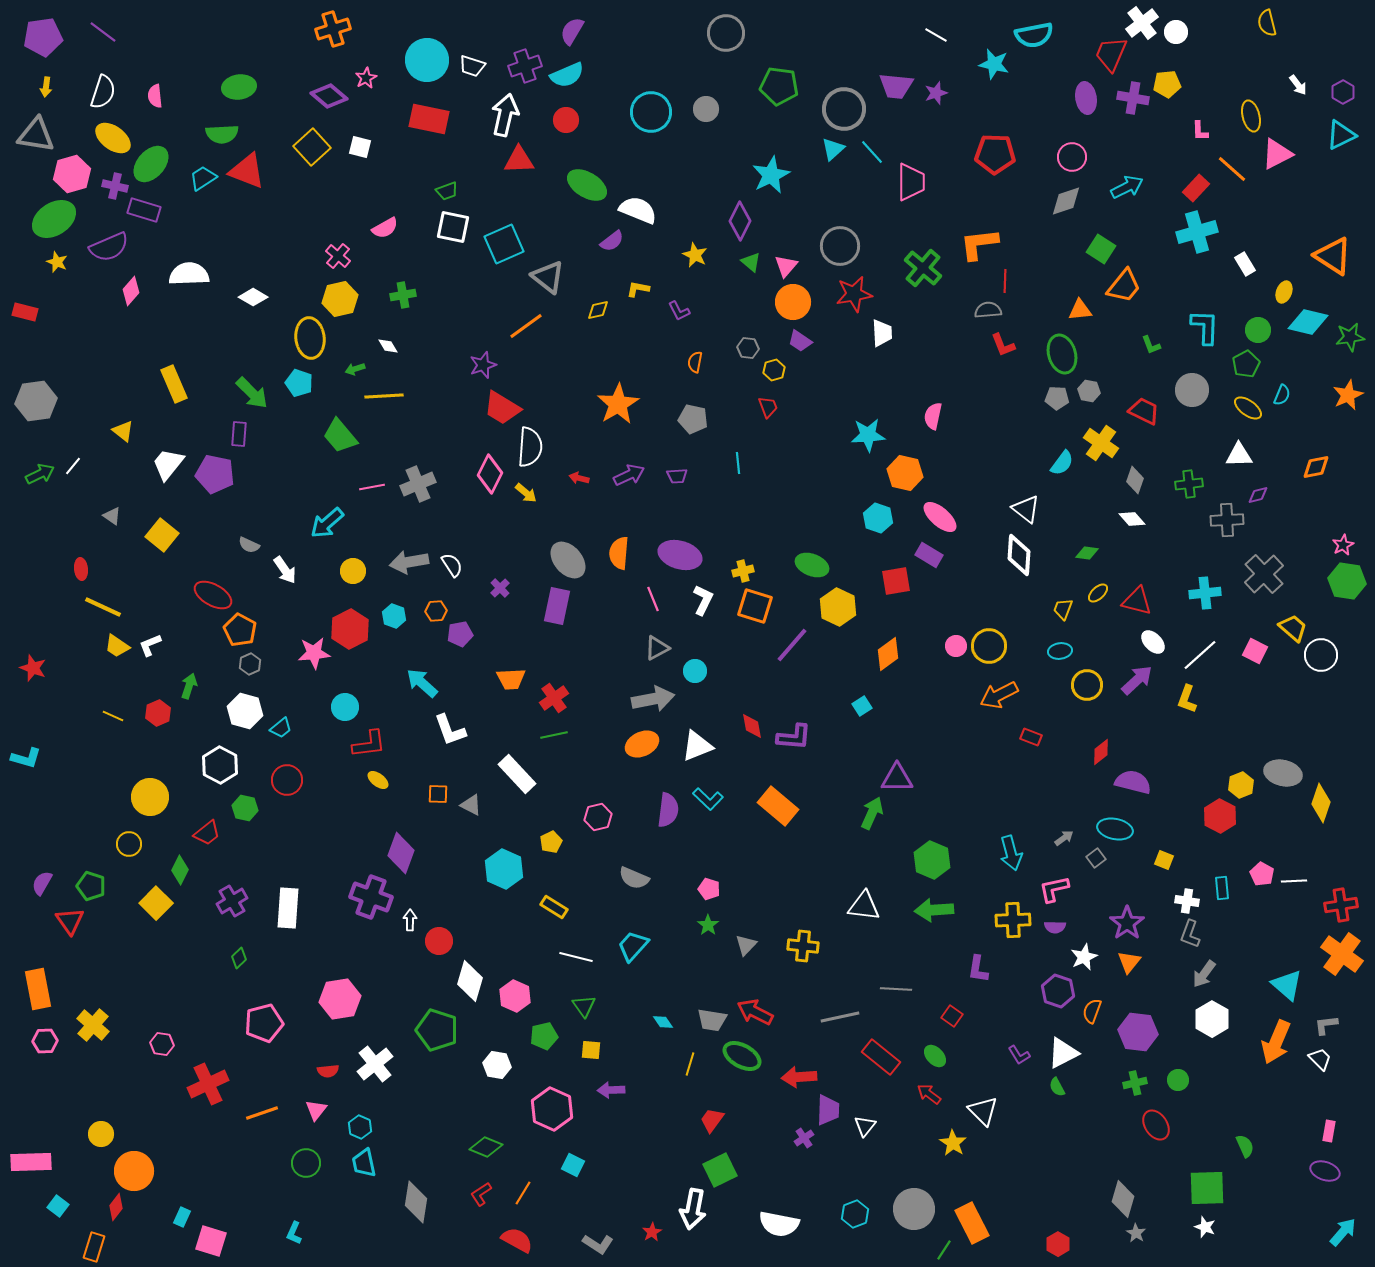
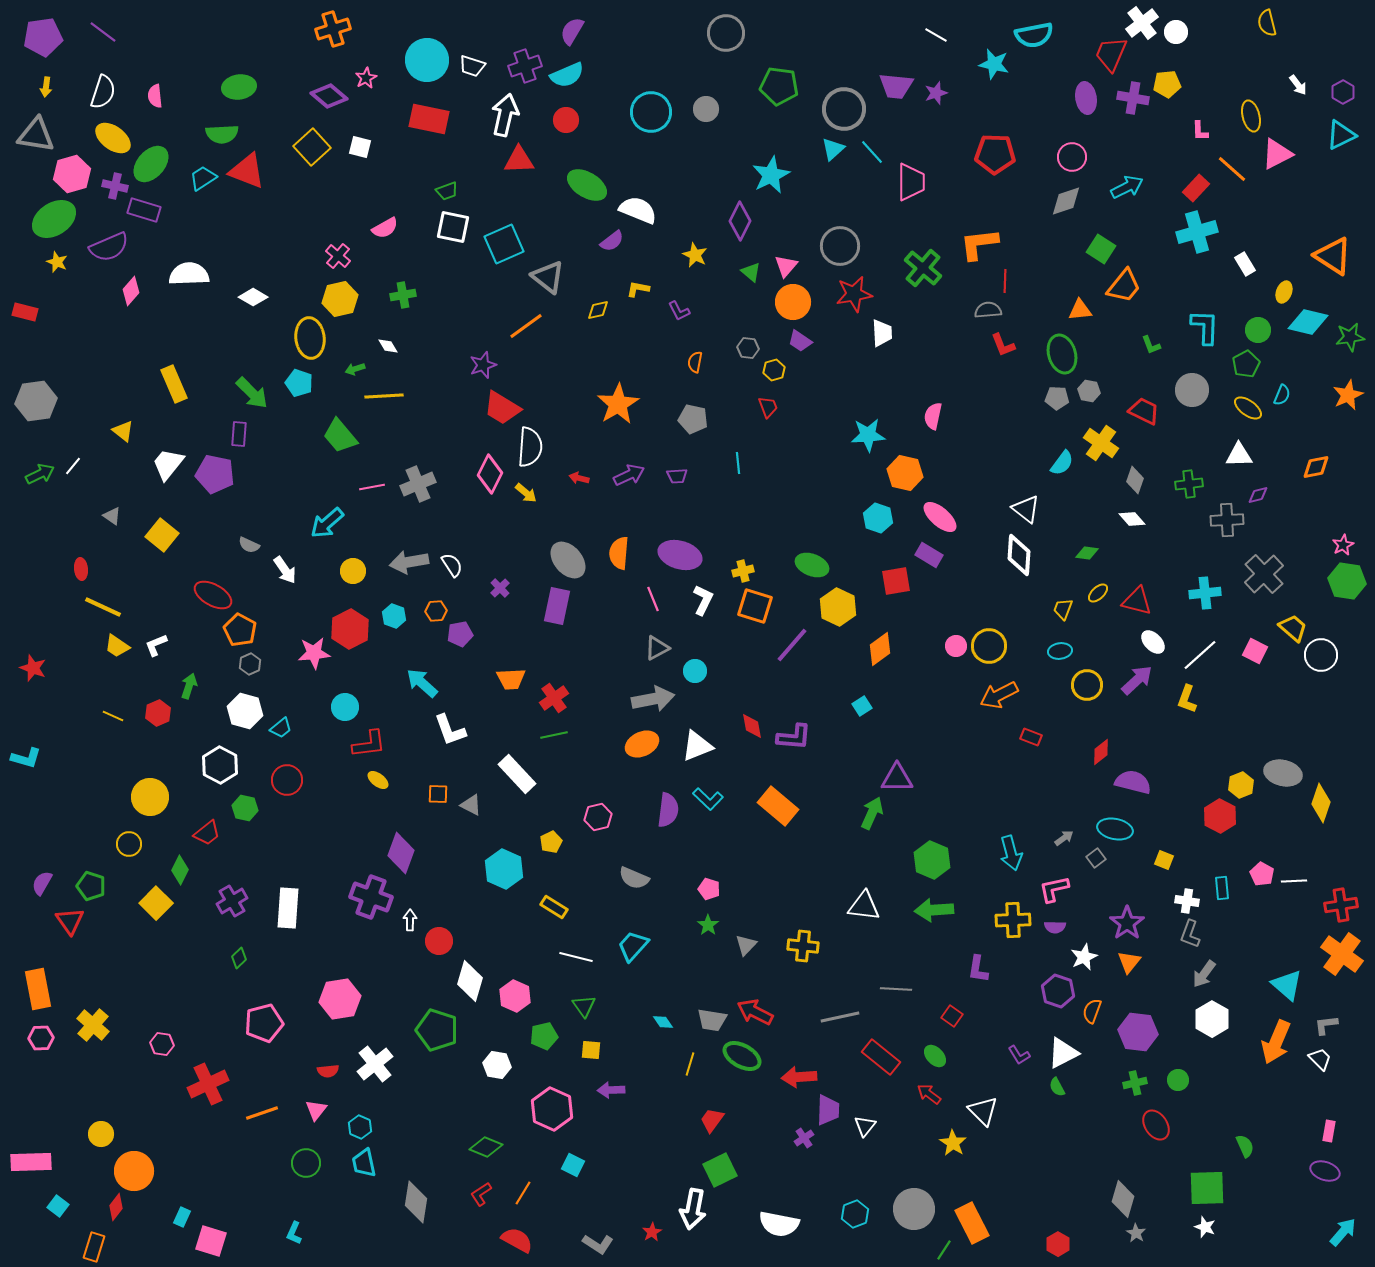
green triangle at (751, 262): moved 10 px down
white L-shape at (150, 645): moved 6 px right
orange diamond at (888, 654): moved 8 px left, 5 px up
pink hexagon at (45, 1041): moved 4 px left, 3 px up
